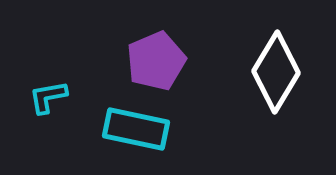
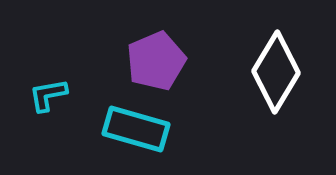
cyan L-shape: moved 2 px up
cyan rectangle: rotated 4 degrees clockwise
